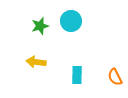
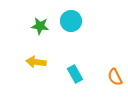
green star: rotated 24 degrees clockwise
cyan rectangle: moved 2 px left, 1 px up; rotated 30 degrees counterclockwise
